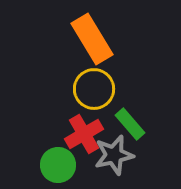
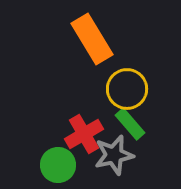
yellow circle: moved 33 px right
